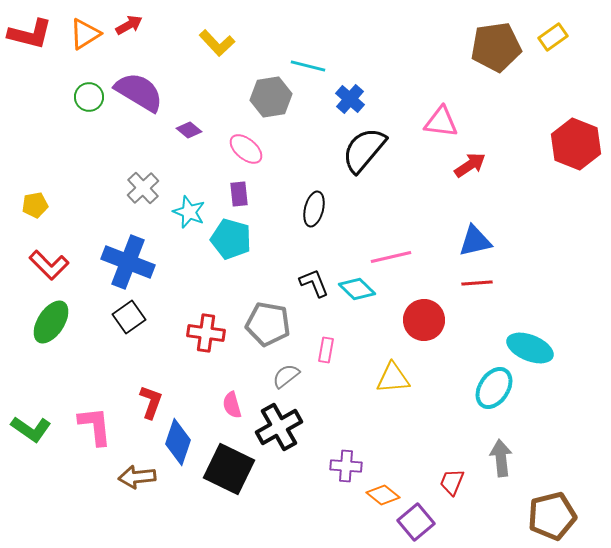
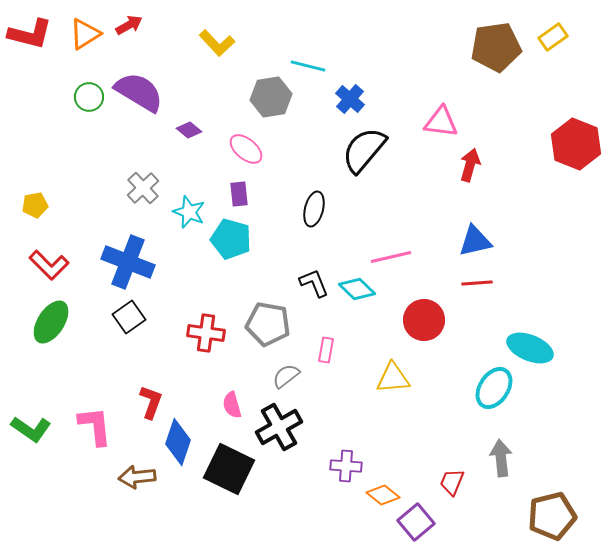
red arrow at (470, 165): rotated 40 degrees counterclockwise
